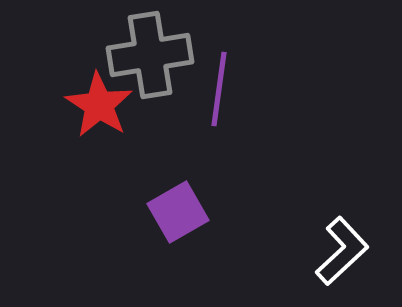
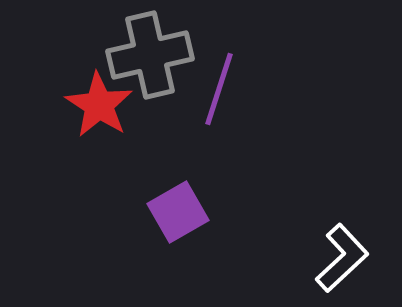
gray cross: rotated 4 degrees counterclockwise
purple line: rotated 10 degrees clockwise
white L-shape: moved 7 px down
